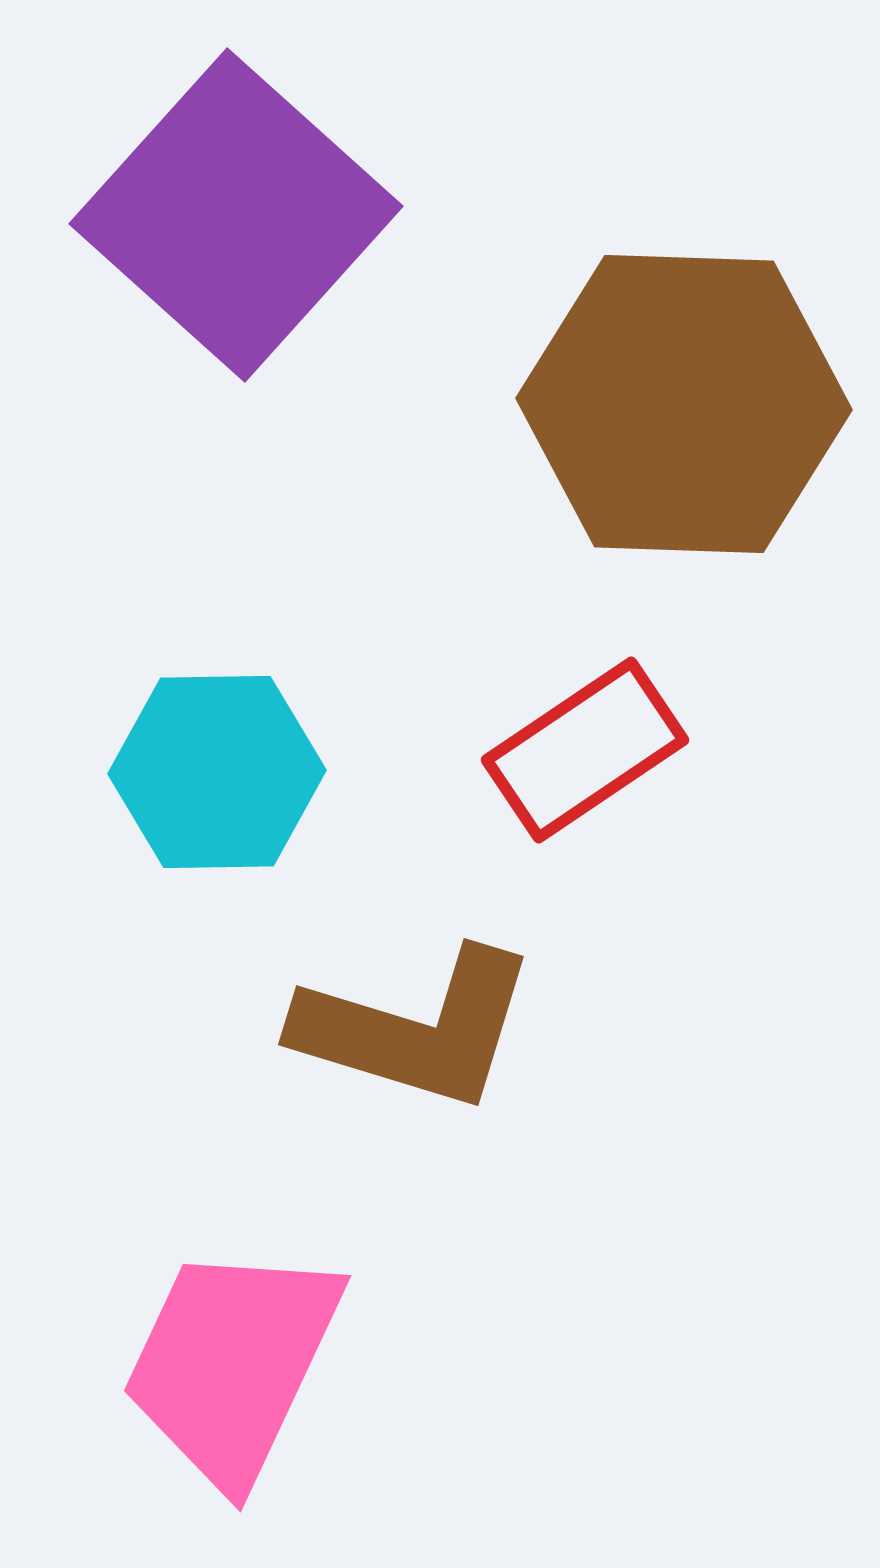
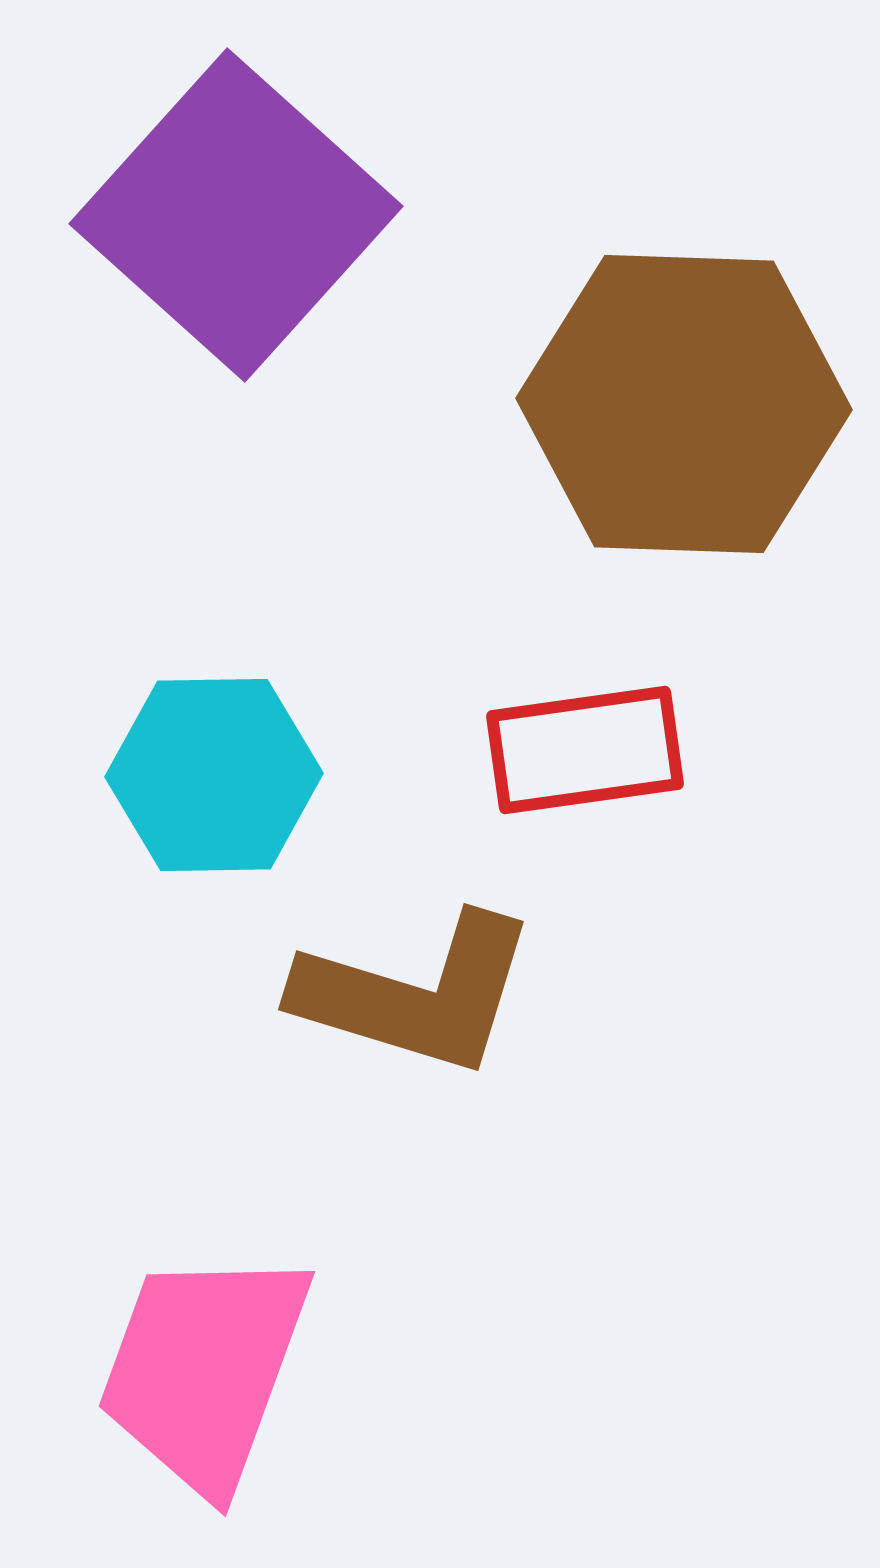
red rectangle: rotated 26 degrees clockwise
cyan hexagon: moved 3 px left, 3 px down
brown L-shape: moved 35 px up
pink trapezoid: moved 28 px left, 6 px down; rotated 5 degrees counterclockwise
